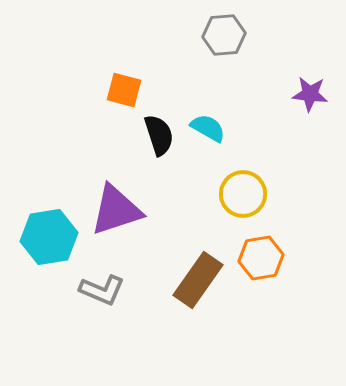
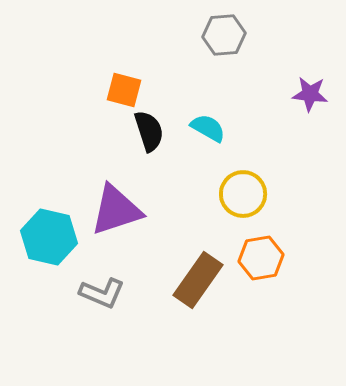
black semicircle: moved 10 px left, 4 px up
cyan hexagon: rotated 22 degrees clockwise
gray L-shape: moved 3 px down
